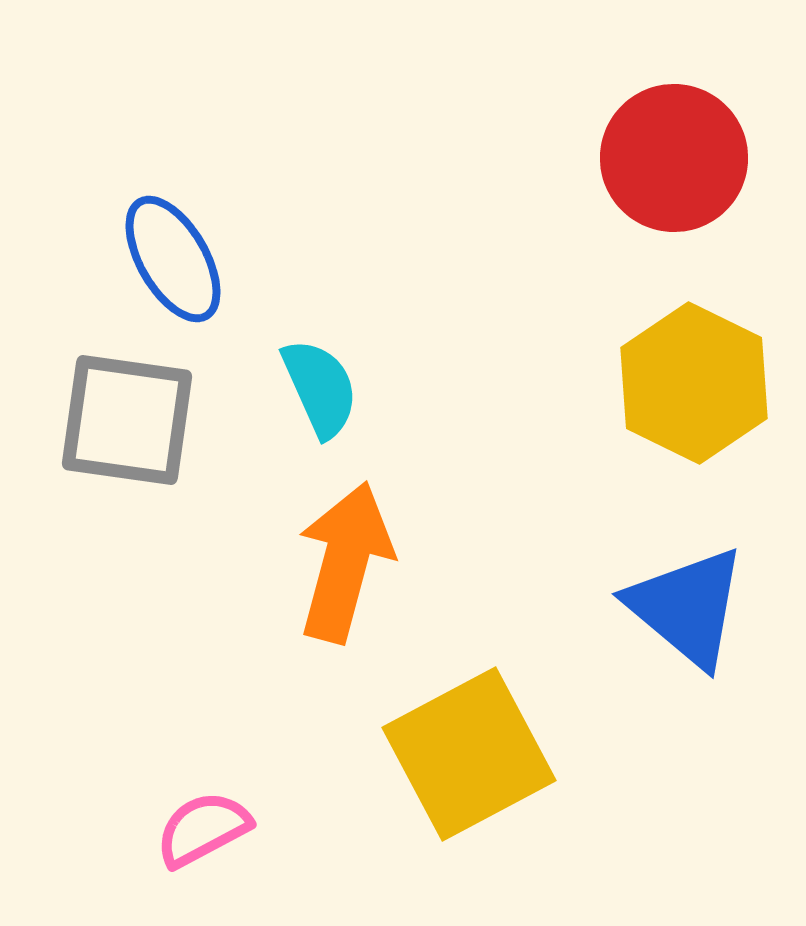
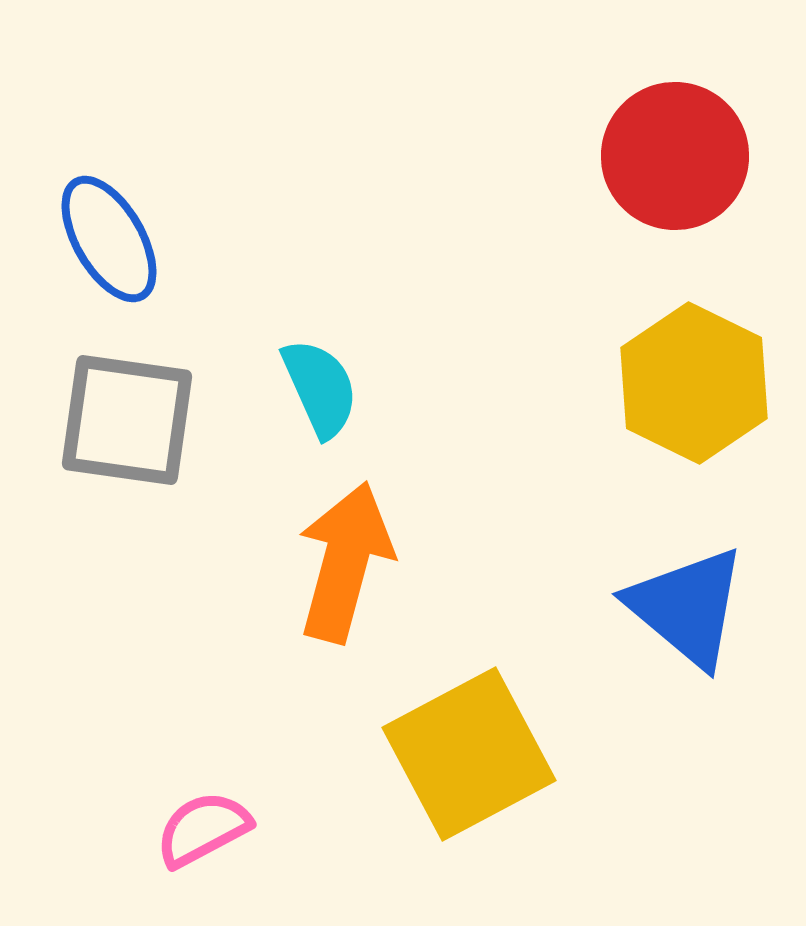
red circle: moved 1 px right, 2 px up
blue ellipse: moved 64 px left, 20 px up
